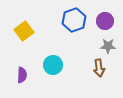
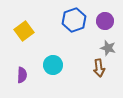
gray star: moved 2 px down; rotated 14 degrees clockwise
